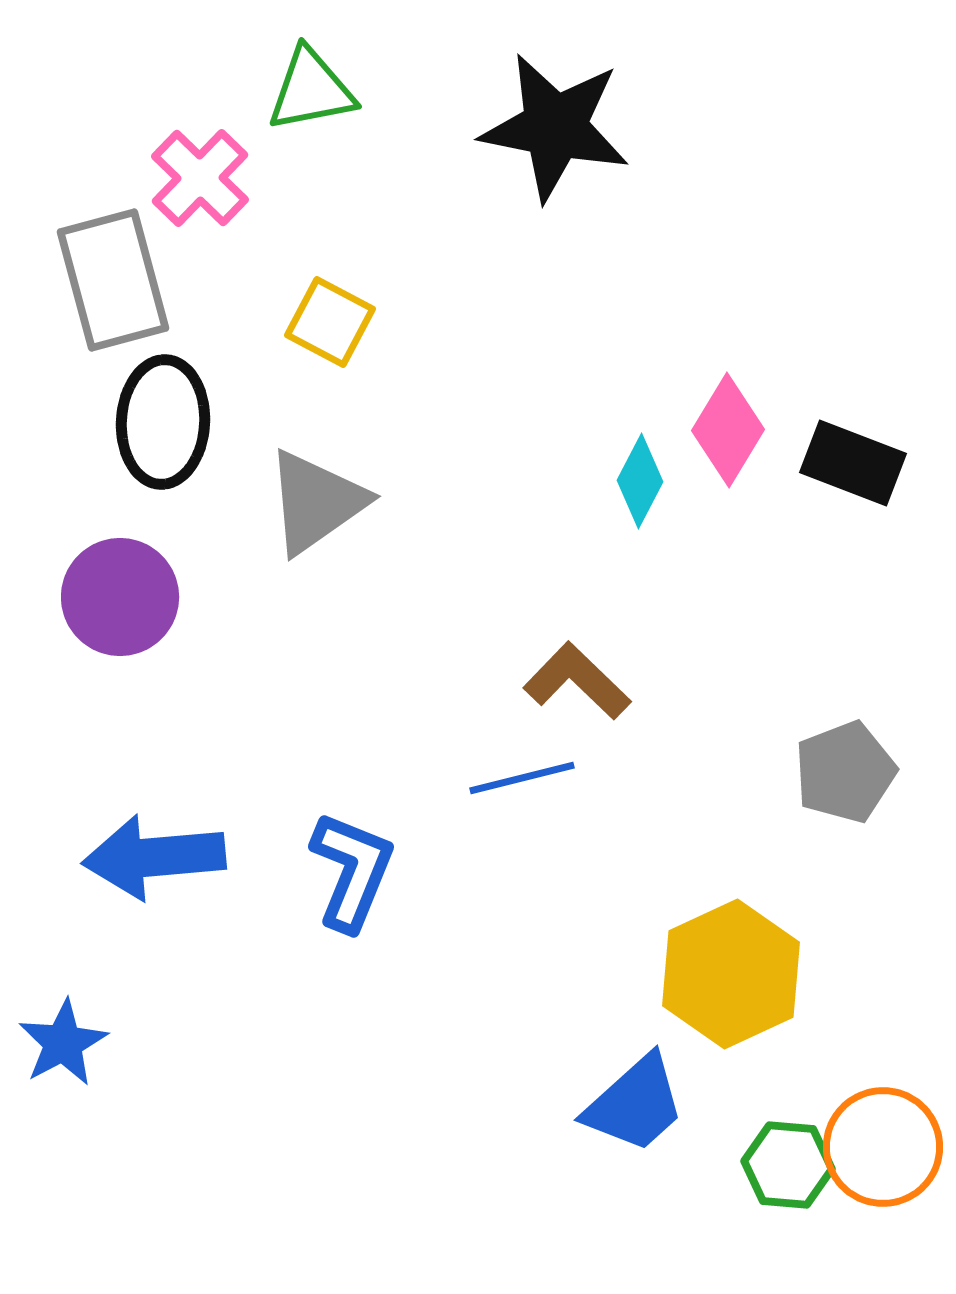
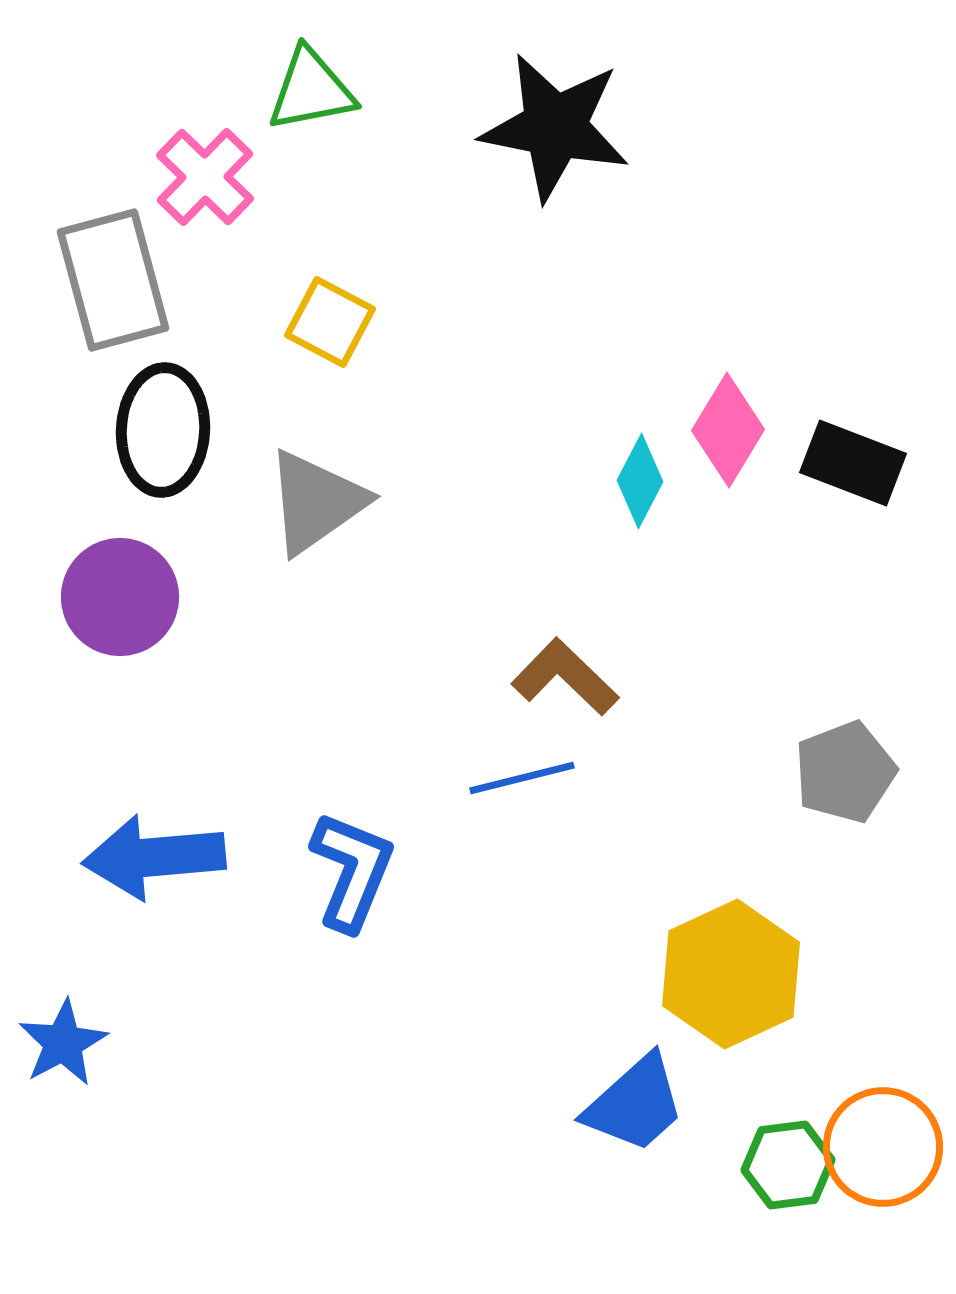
pink cross: moved 5 px right, 1 px up
black ellipse: moved 8 px down
brown L-shape: moved 12 px left, 4 px up
green hexagon: rotated 12 degrees counterclockwise
